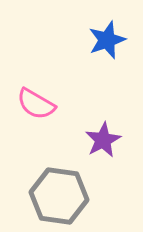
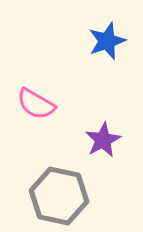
blue star: moved 1 px down
gray hexagon: rotated 4 degrees clockwise
